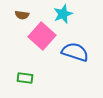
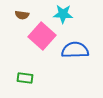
cyan star: rotated 24 degrees clockwise
blue semicircle: moved 2 px up; rotated 20 degrees counterclockwise
